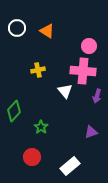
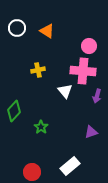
red circle: moved 15 px down
